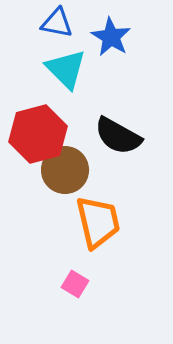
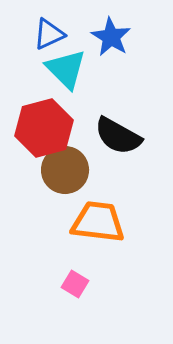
blue triangle: moved 8 px left, 11 px down; rotated 36 degrees counterclockwise
red hexagon: moved 6 px right, 6 px up
orange trapezoid: rotated 70 degrees counterclockwise
